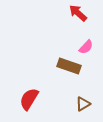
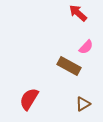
brown rectangle: rotated 10 degrees clockwise
